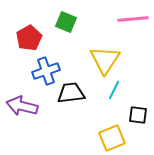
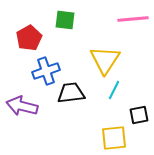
green square: moved 1 px left, 2 px up; rotated 15 degrees counterclockwise
black square: moved 1 px right; rotated 18 degrees counterclockwise
yellow square: moved 2 px right; rotated 16 degrees clockwise
